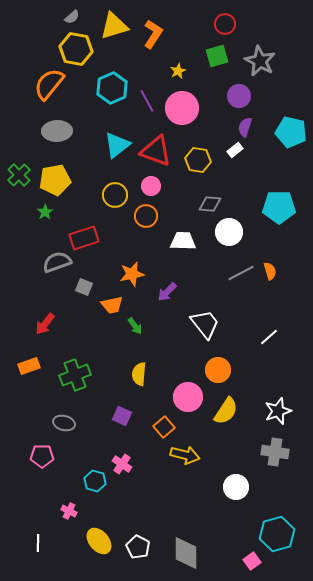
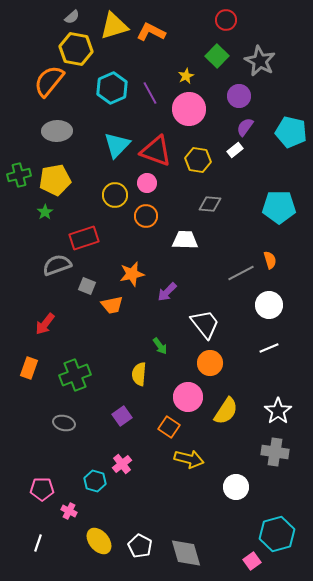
red circle at (225, 24): moved 1 px right, 4 px up
orange L-shape at (153, 34): moved 2 px left, 2 px up; rotated 96 degrees counterclockwise
green square at (217, 56): rotated 30 degrees counterclockwise
yellow star at (178, 71): moved 8 px right, 5 px down
orange semicircle at (49, 84): moved 3 px up
purple line at (147, 101): moved 3 px right, 8 px up
pink circle at (182, 108): moved 7 px right, 1 px down
purple semicircle at (245, 127): rotated 18 degrees clockwise
cyan triangle at (117, 145): rotated 8 degrees counterclockwise
green cross at (19, 175): rotated 30 degrees clockwise
pink circle at (151, 186): moved 4 px left, 3 px up
white circle at (229, 232): moved 40 px right, 73 px down
white trapezoid at (183, 241): moved 2 px right, 1 px up
gray semicircle at (57, 262): moved 3 px down
orange semicircle at (270, 271): moved 11 px up
gray square at (84, 287): moved 3 px right, 1 px up
green arrow at (135, 326): moved 25 px right, 20 px down
white line at (269, 337): moved 11 px down; rotated 18 degrees clockwise
orange rectangle at (29, 366): moved 2 px down; rotated 50 degrees counterclockwise
orange circle at (218, 370): moved 8 px left, 7 px up
white star at (278, 411): rotated 16 degrees counterclockwise
purple square at (122, 416): rotated 30 degrees clockwise
orange square at (164, 427): moved 5 px right; rotated 15 degrees counterclockwise
yellow arrow at (185, 455): moved 4 px right, 4 px down
pink pentagon at (42, 456): moved 33 px down
pink cross at (122, 464): rotated 18 degrees clockwise
white line at (38, 543): rotated 18 degrees clockwise
white pentagon at (138, 547): moved 2 px right, 1 px up
gray diamond at (186, 553): rotated 16 degrees counterclockwise
